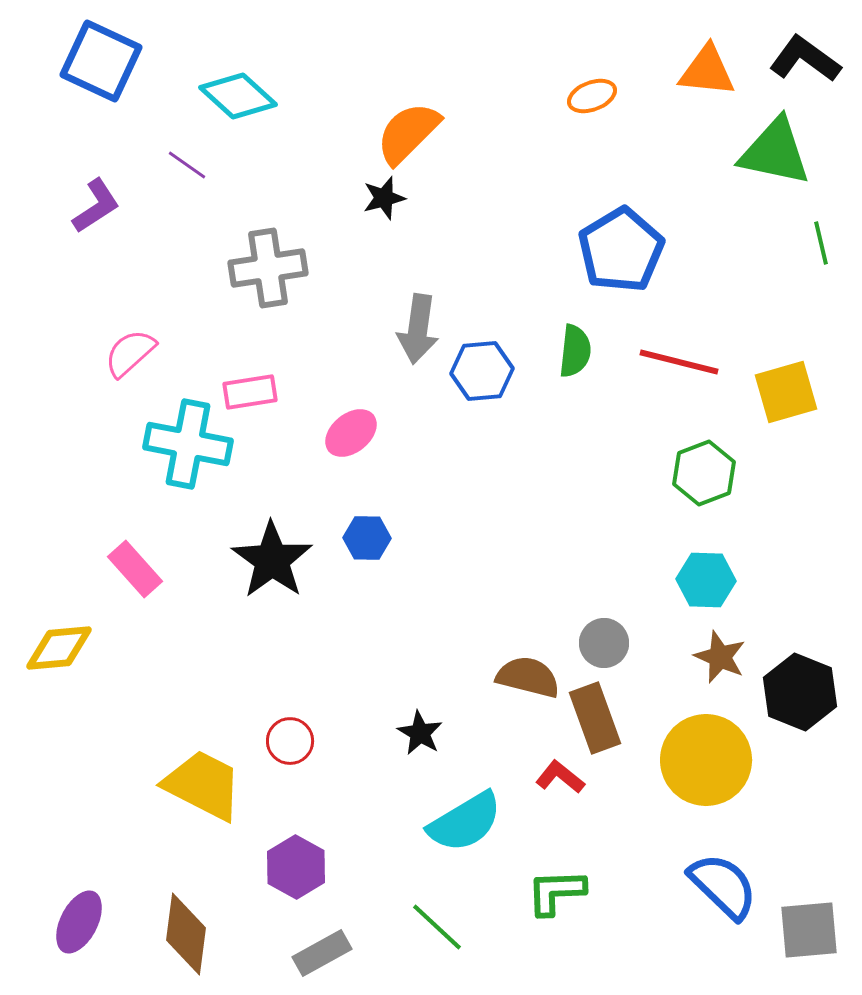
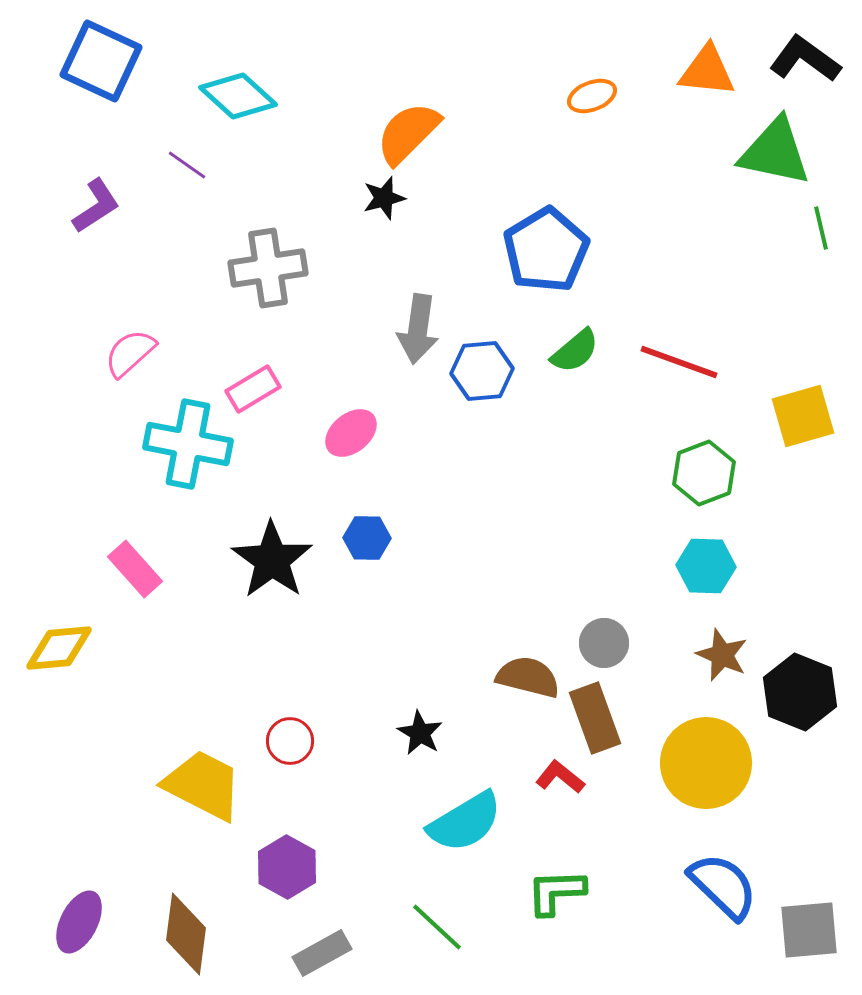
green line at (821, 243): moved 15 px up
blue pentagon at (621, 250): moved 75 px left
green semicircle at (575, 351): rotated 44 degrees clockwise
red line at (679, 362): rotated 6 degrees clockwise
pink rectangle at (250, 392): moved 3 px right, 3 px up; rotated 22 degrees counterclockwise
yellow square at (786, 392): moved 17 px right, 24 px down
cyan hexagon at (706, 580): moved 14 px up
brown star at (720, 657): moved 2 px right, 2 px up
yellow circle at (706, 760): moved 3 px down
purple hexagon at (296, 867): moved 9 px left
